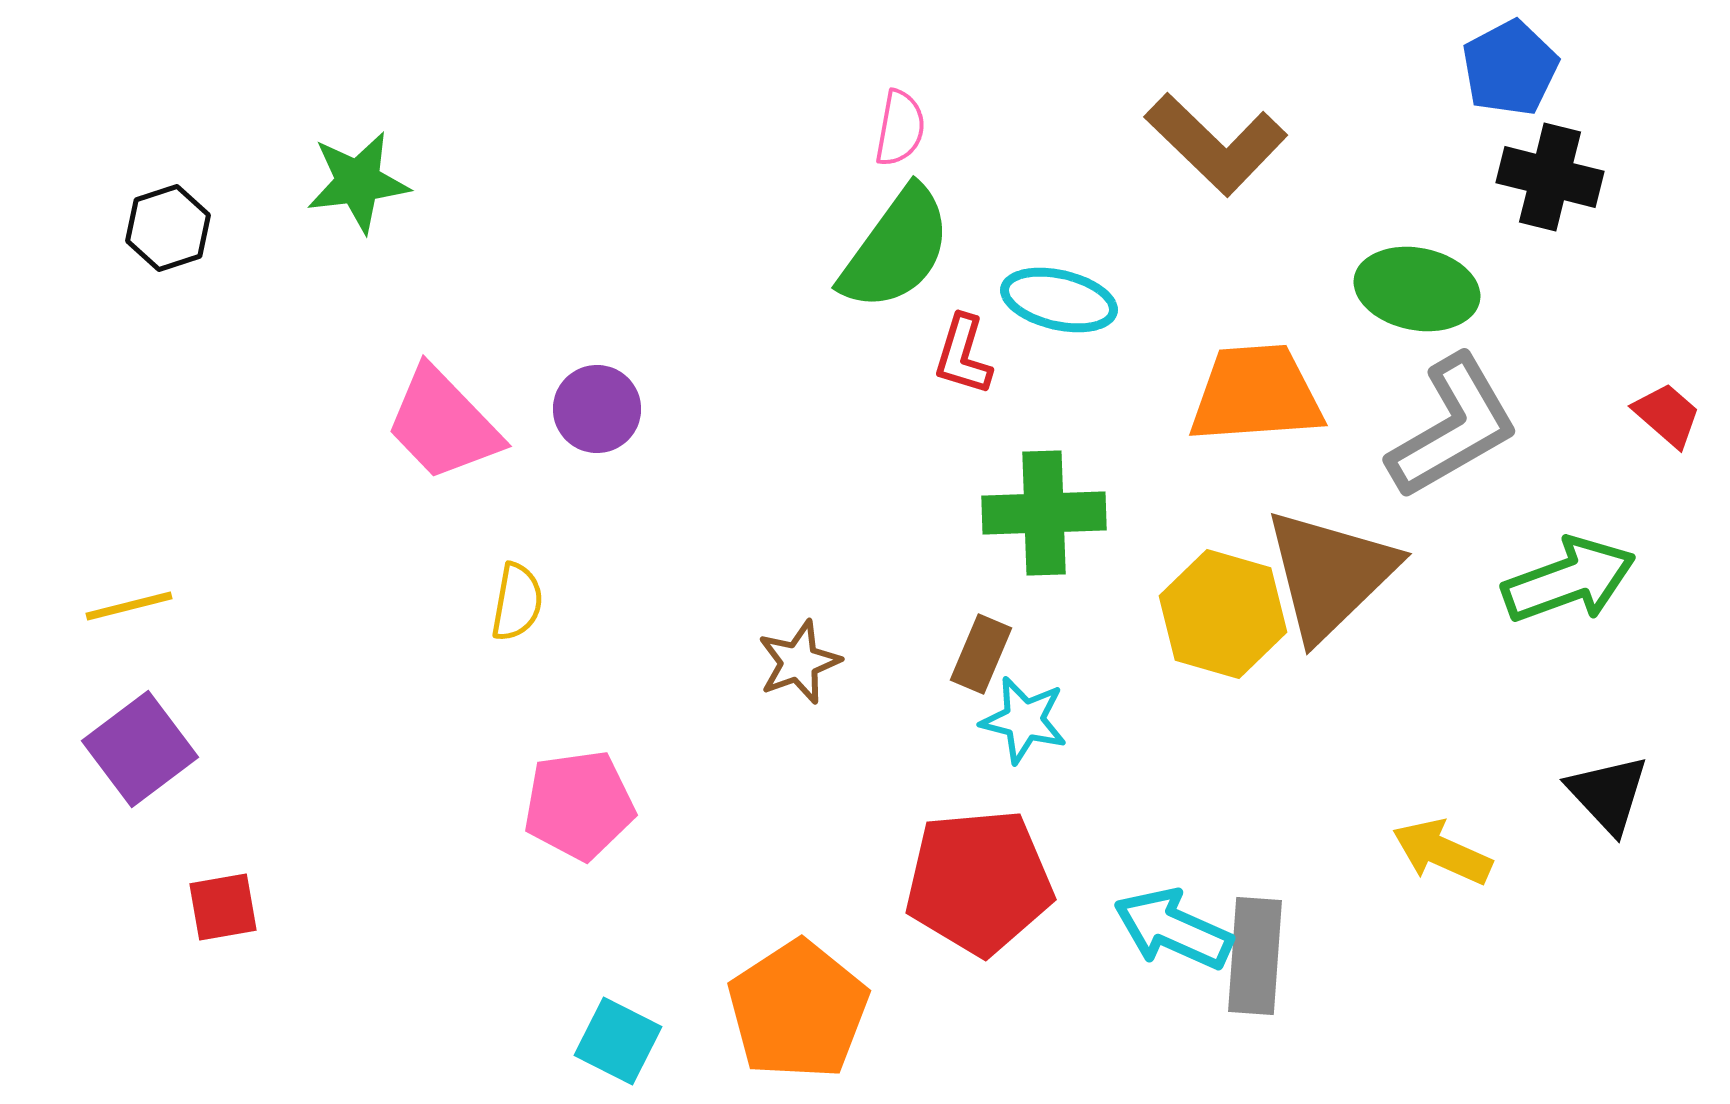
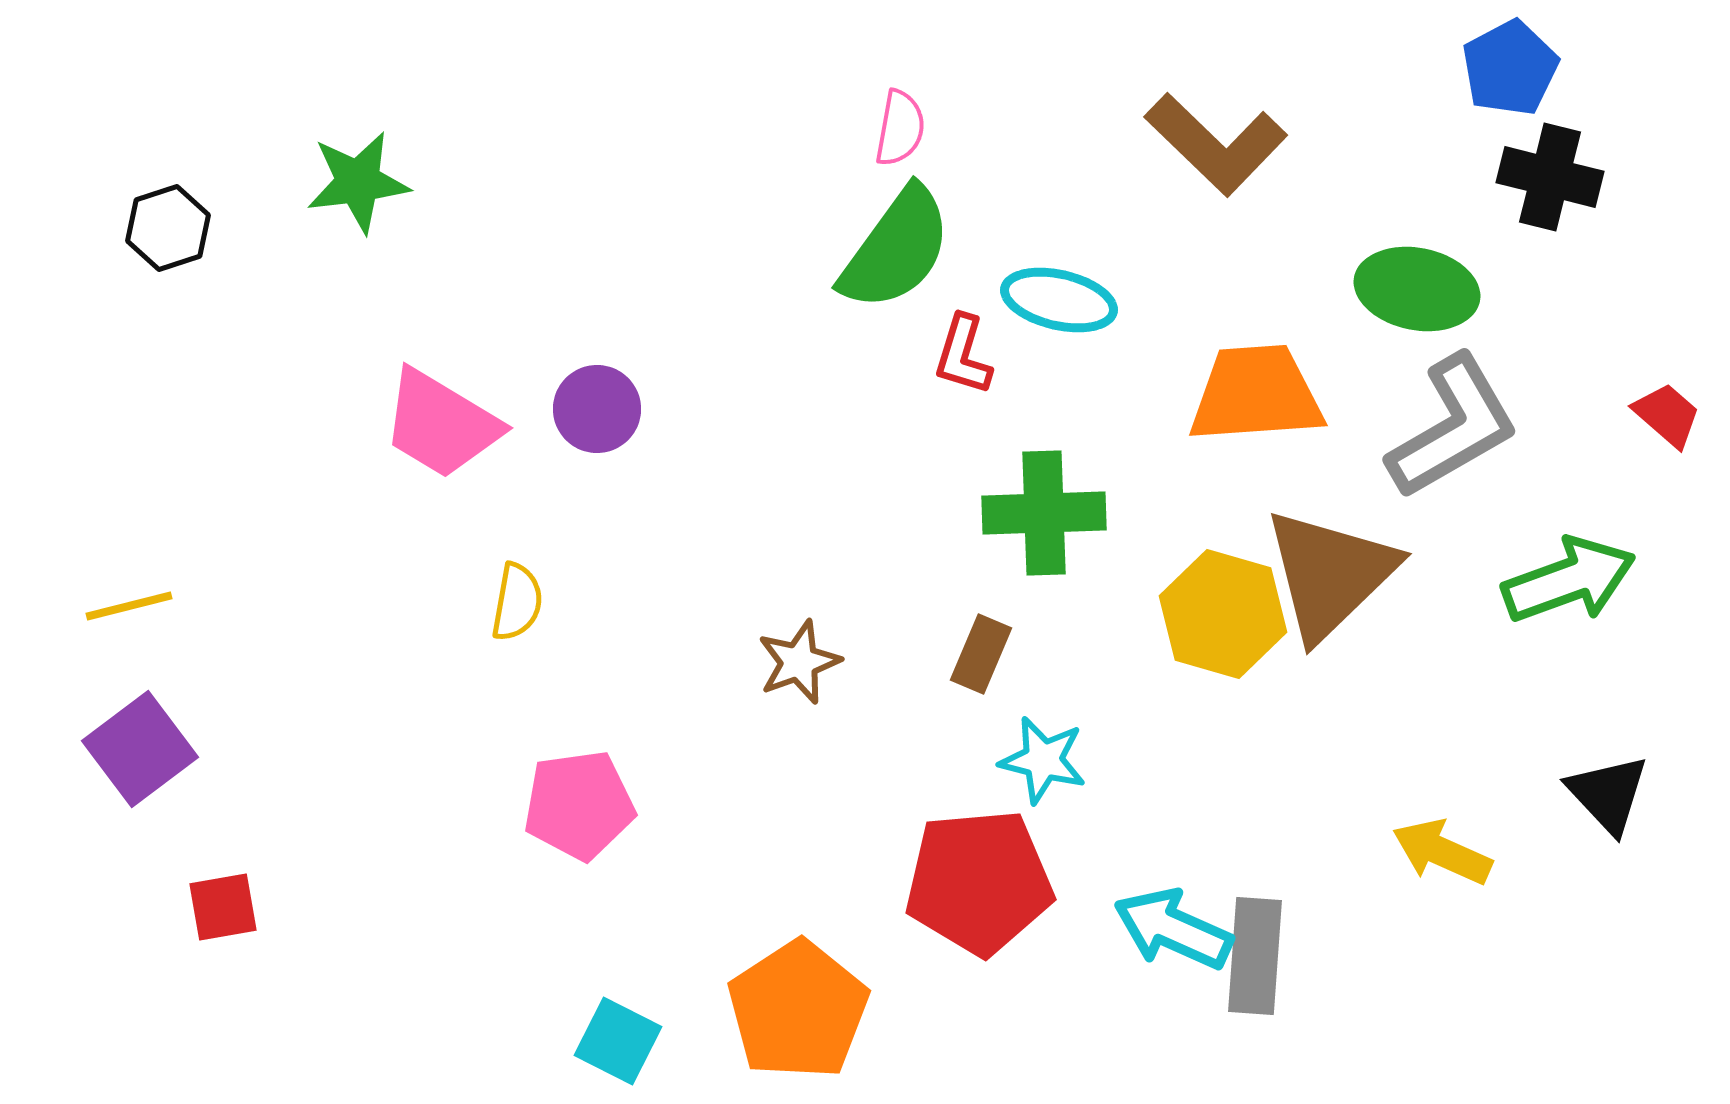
pink trapezoid: moved 2 px left; rotated 15 degrees counterclockwise
cyan star: moved 19 px right, 40 px down
